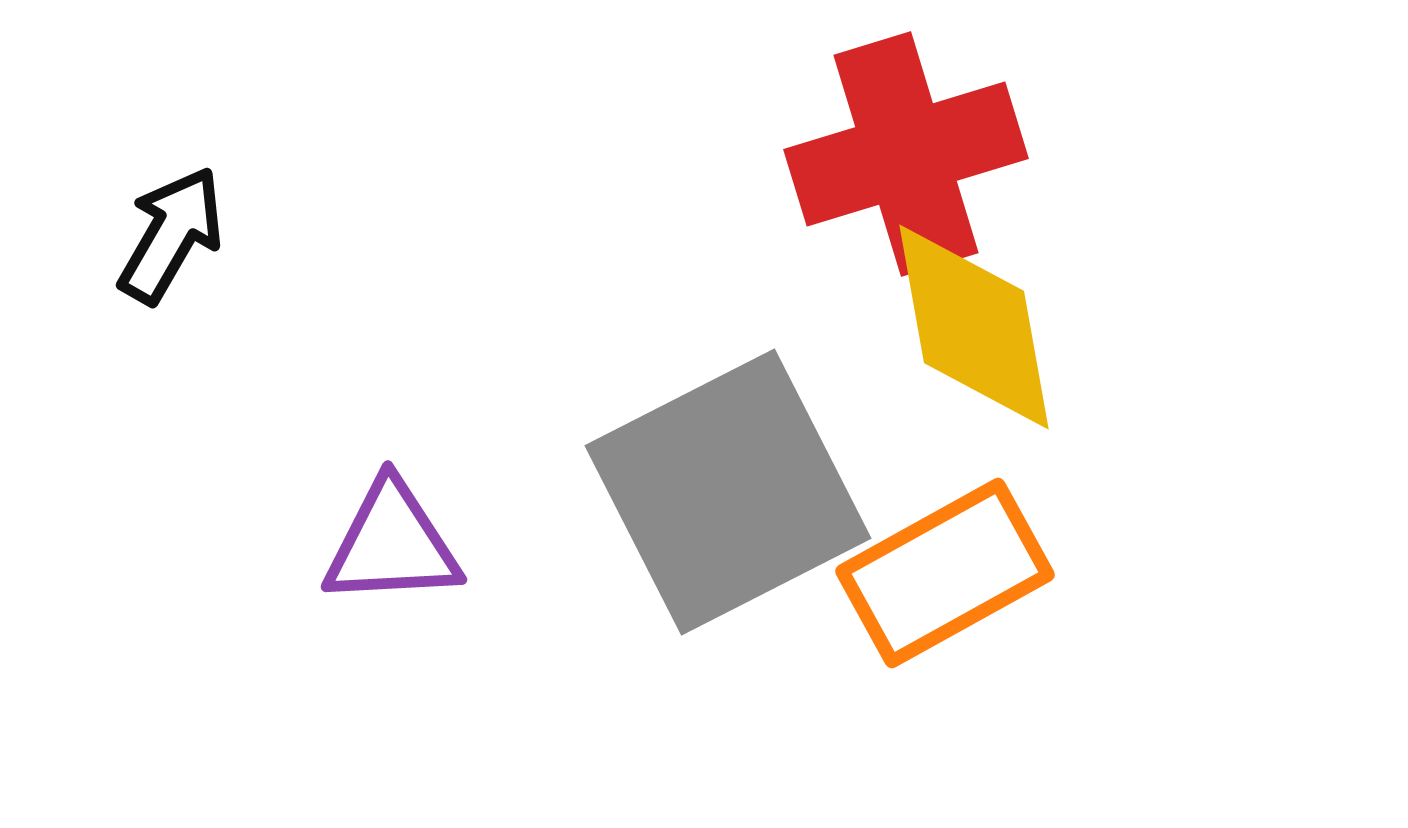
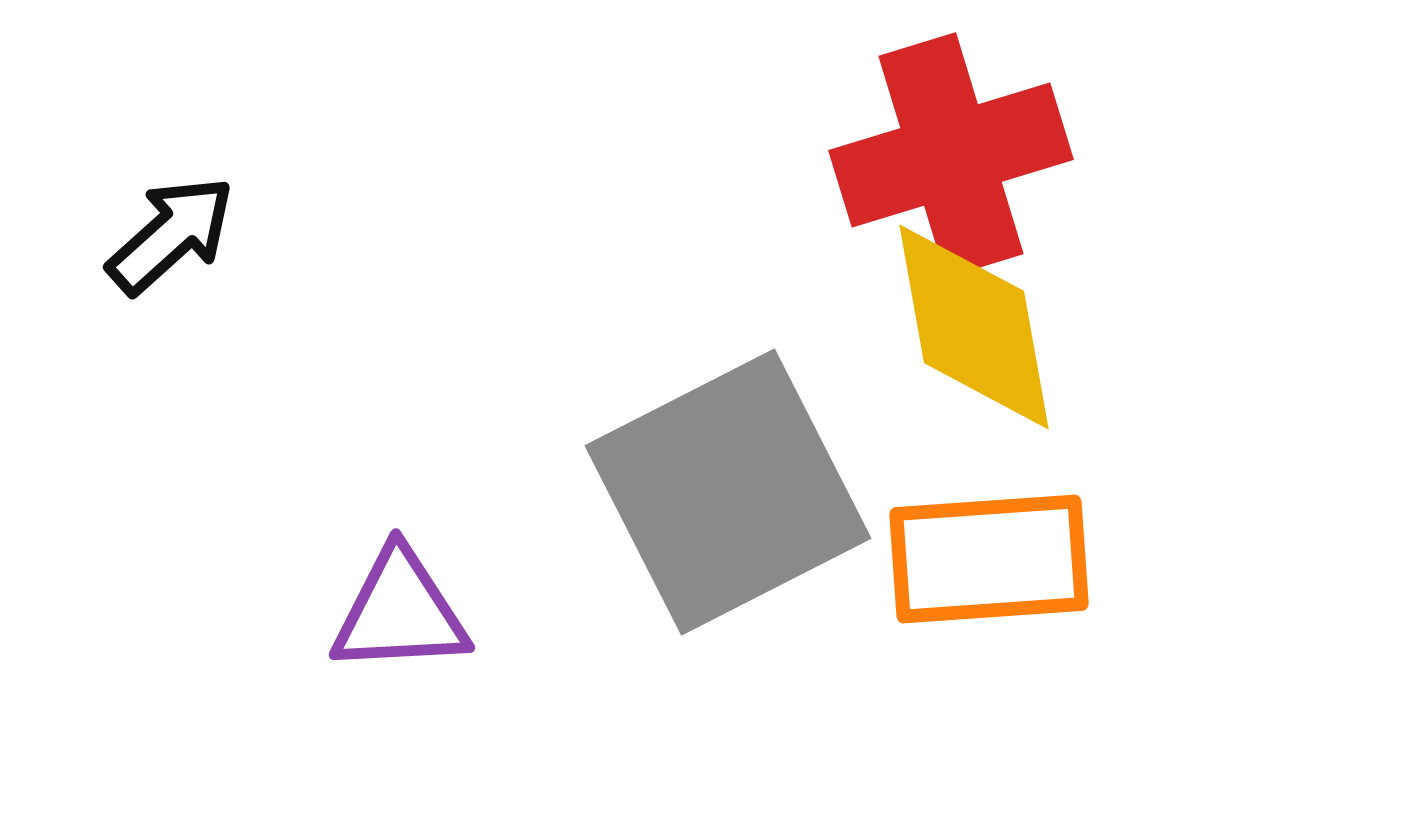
red cross: moved 45 px right, 1 px down
black arrow: rotated 18 degrees clockwise
purple triangle: moved 8 px right, 68 px down
orange rectangle: moved 44 px right, 14 px up; rotated 25 degrees clockwise
